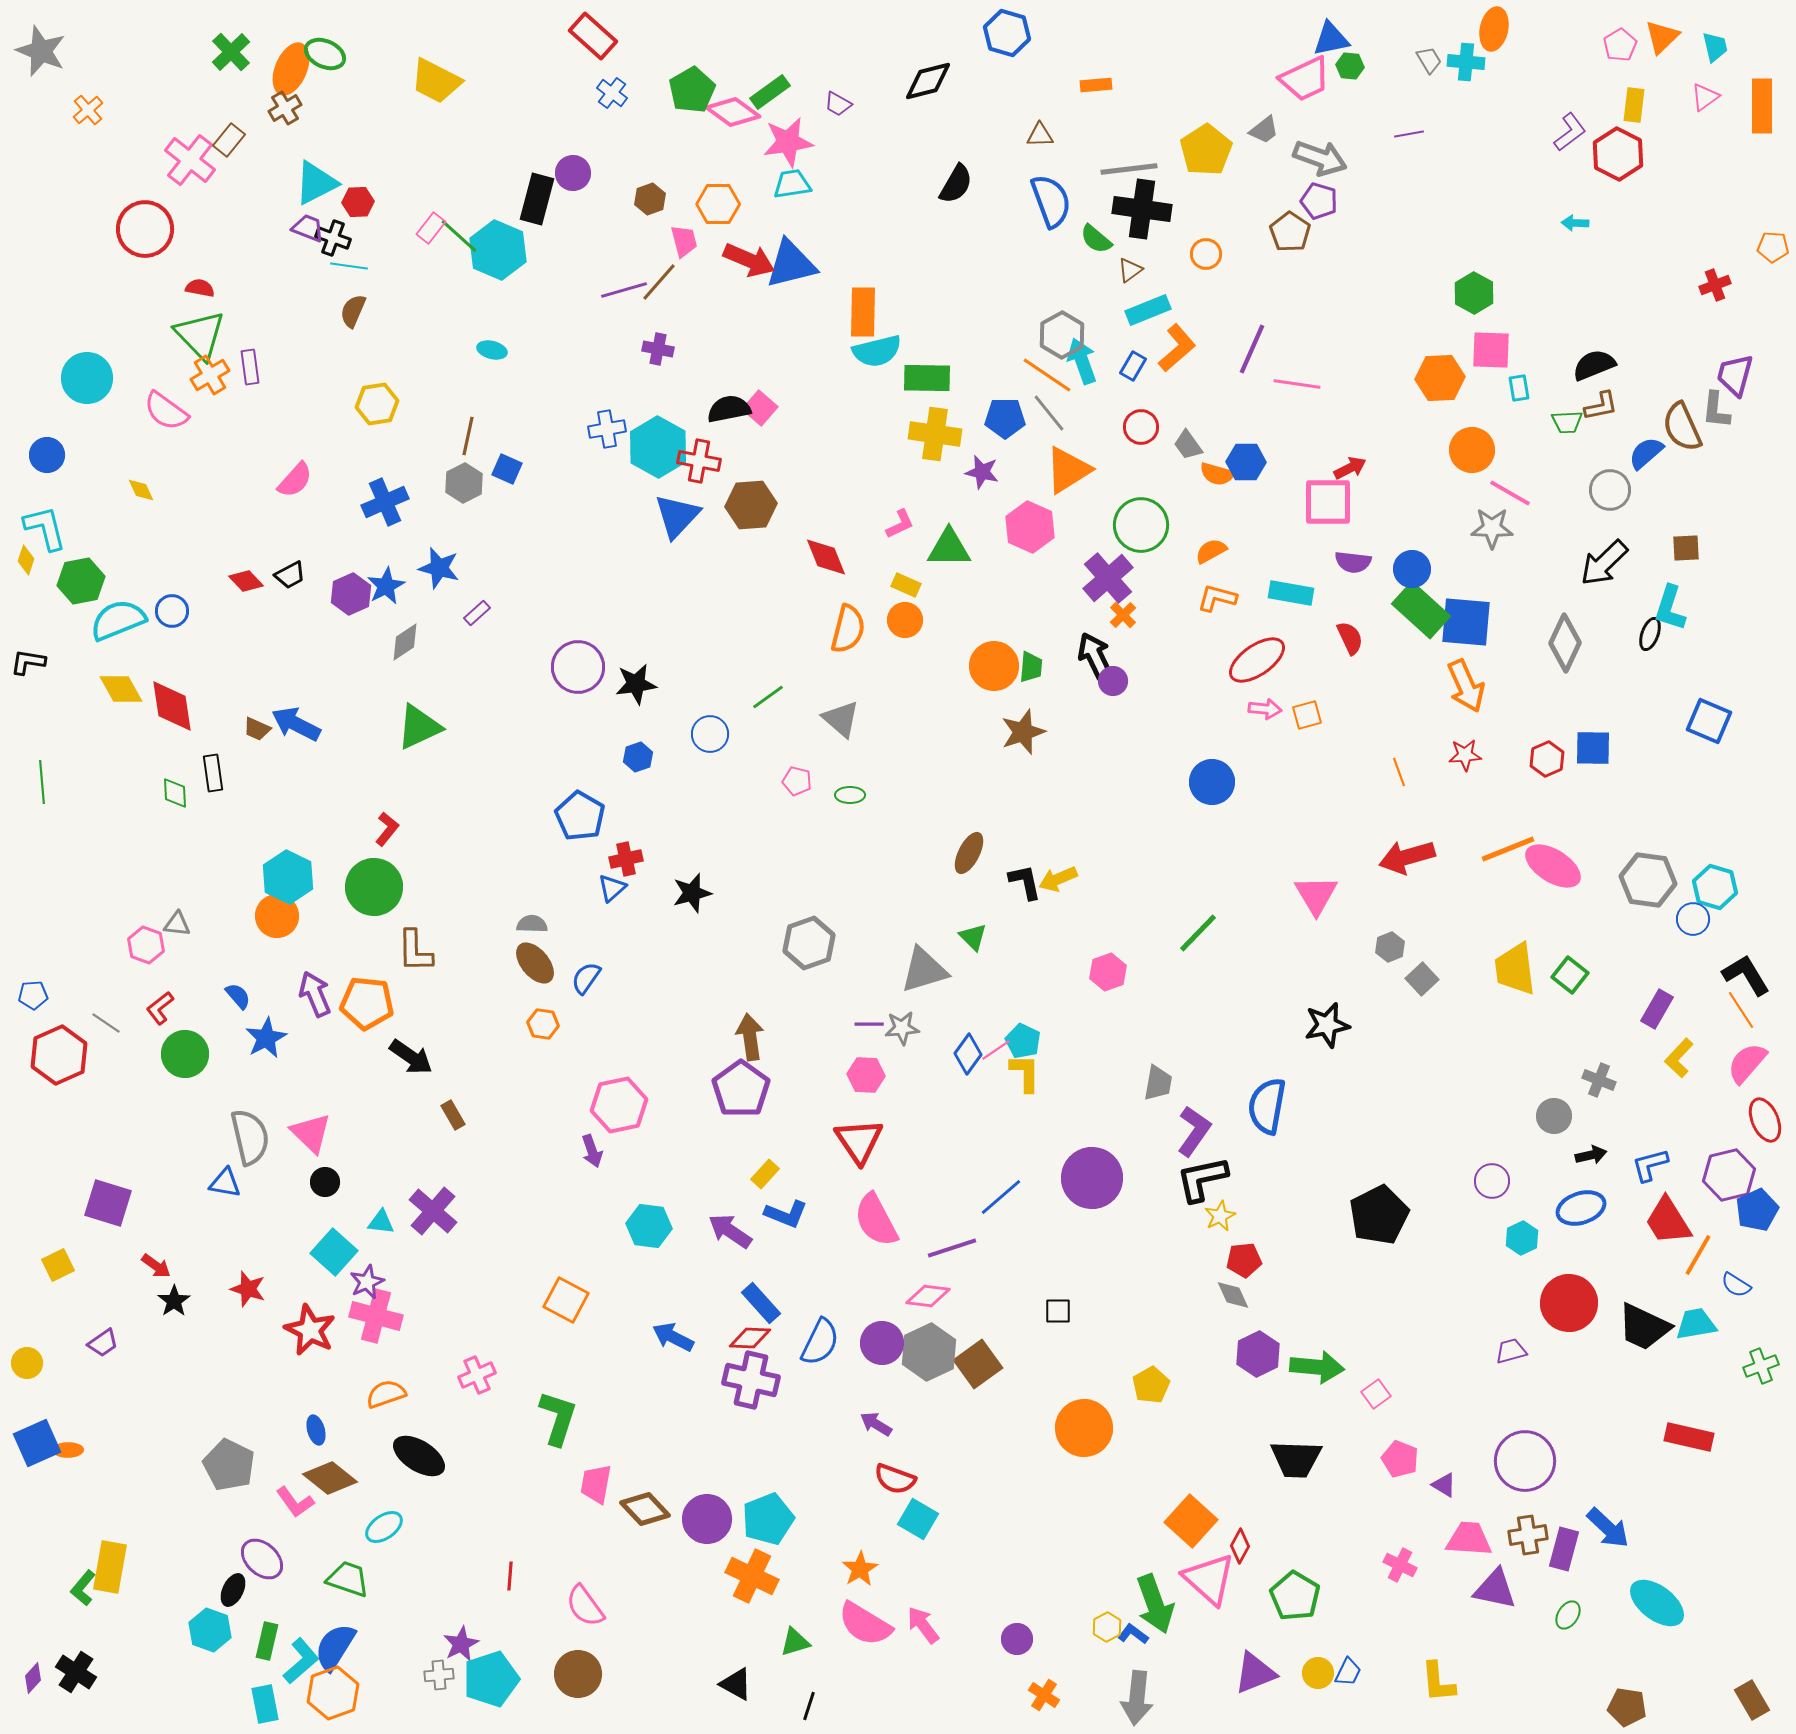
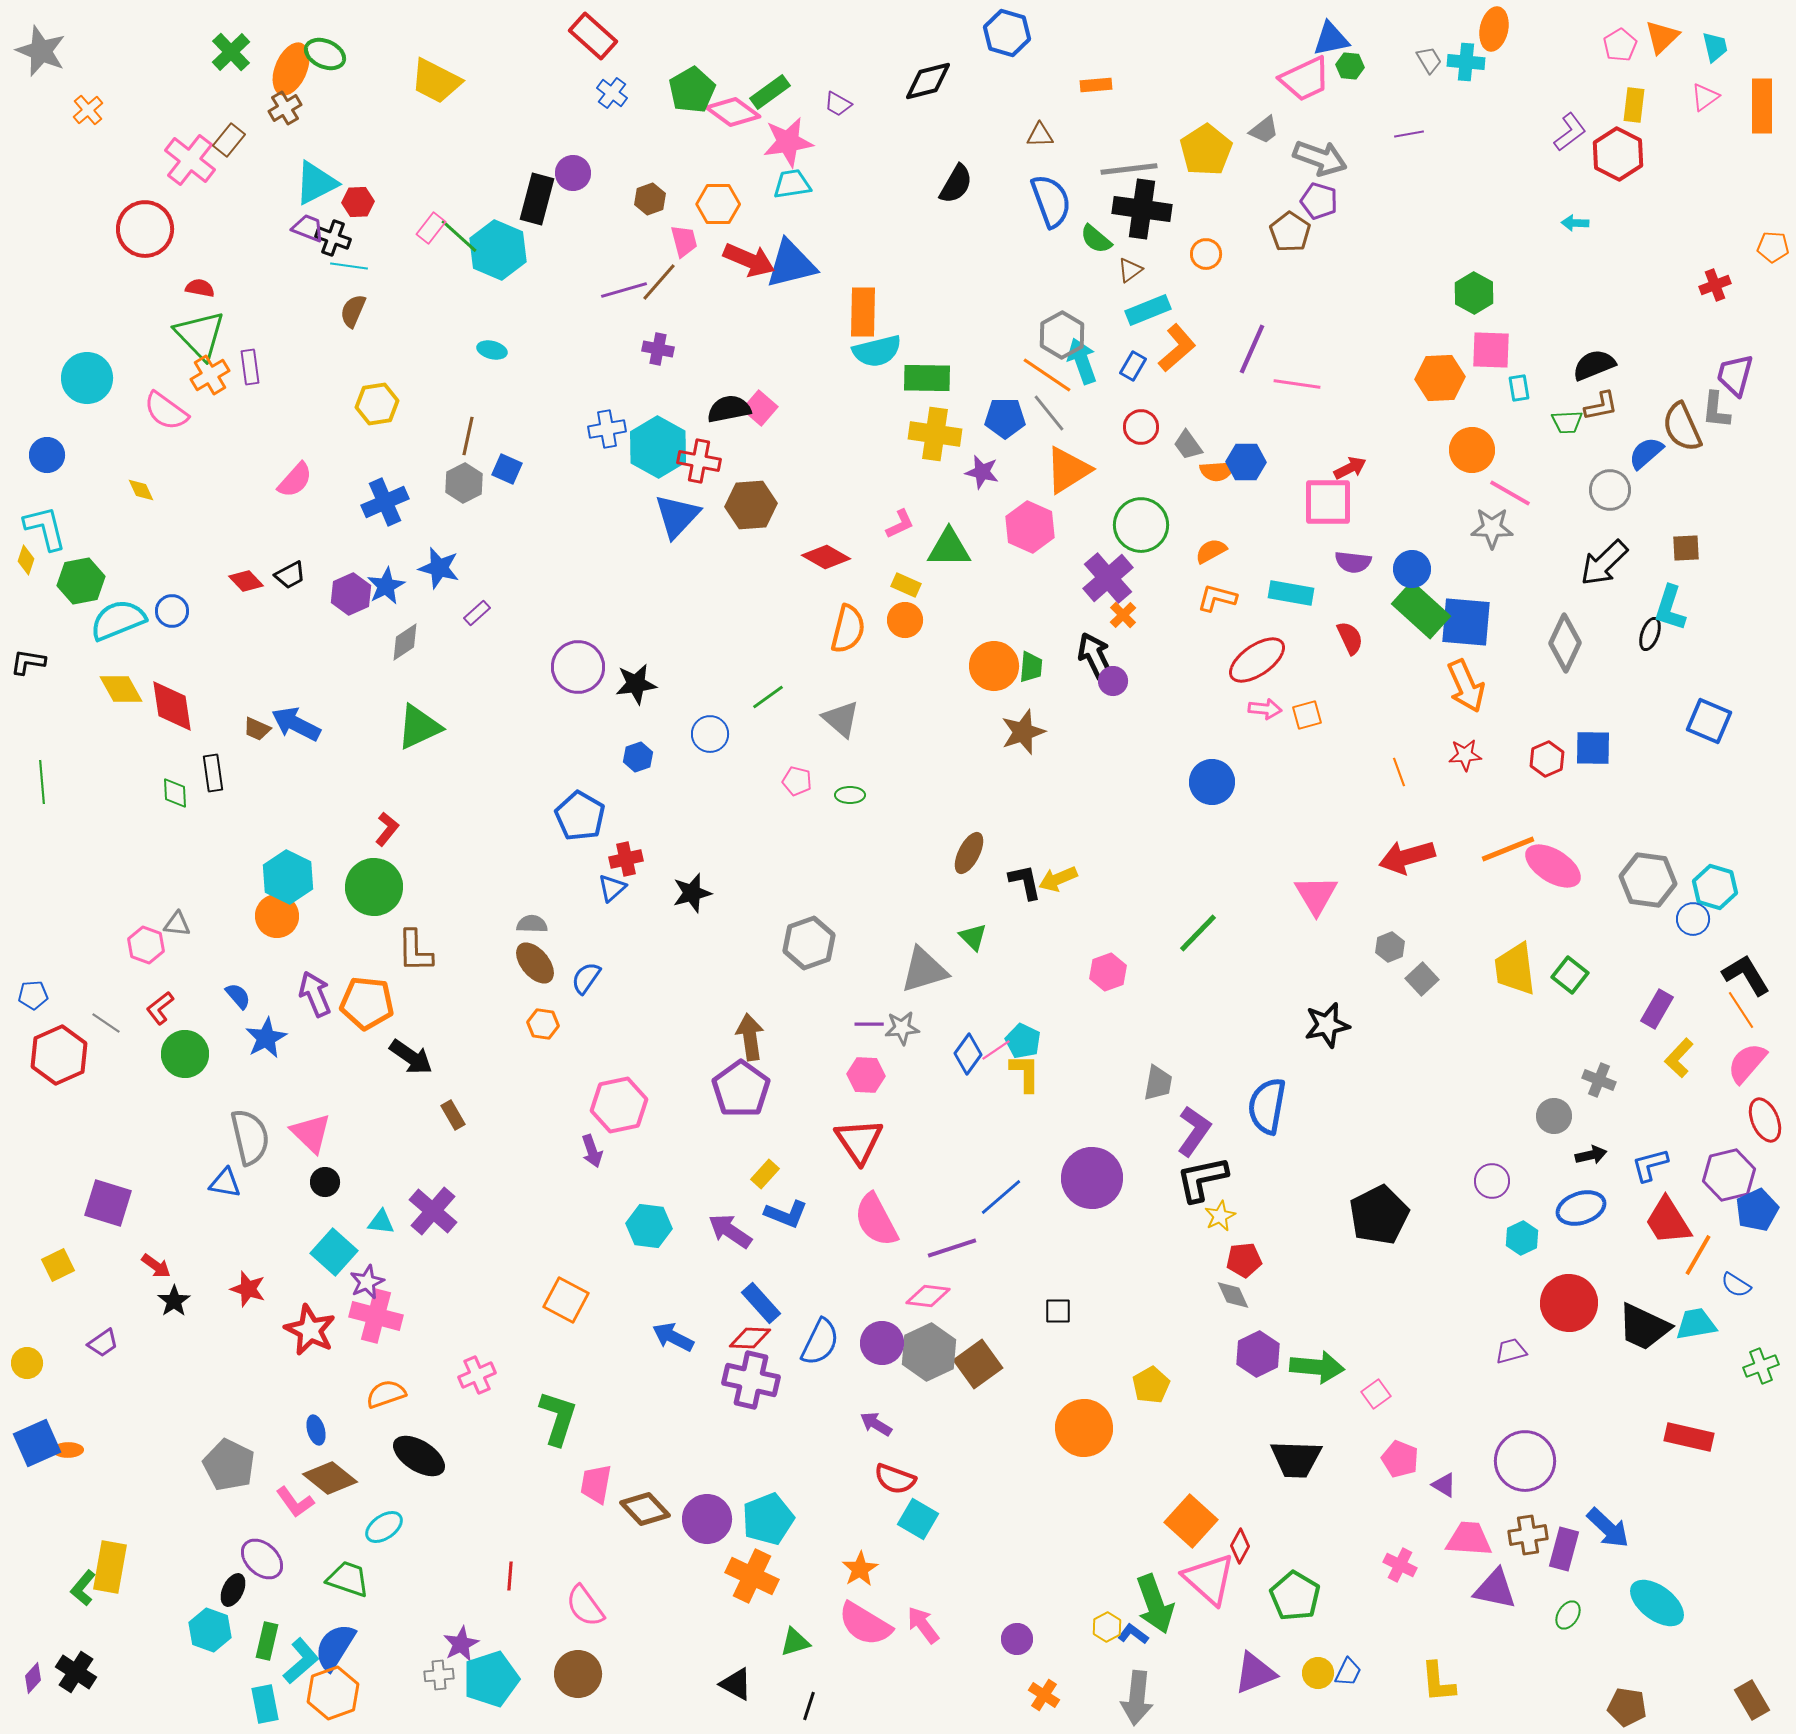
orange semicircle at (1217, 474): moved 3 px up; rotated 20 degrees counterclockwise
red diamond at (826, 557): rotated 39 degrees counterclockwise
